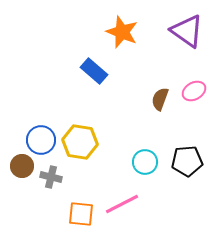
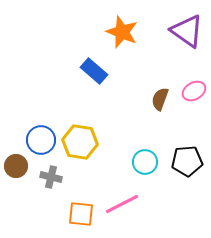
brown circle: moved 6 px left
